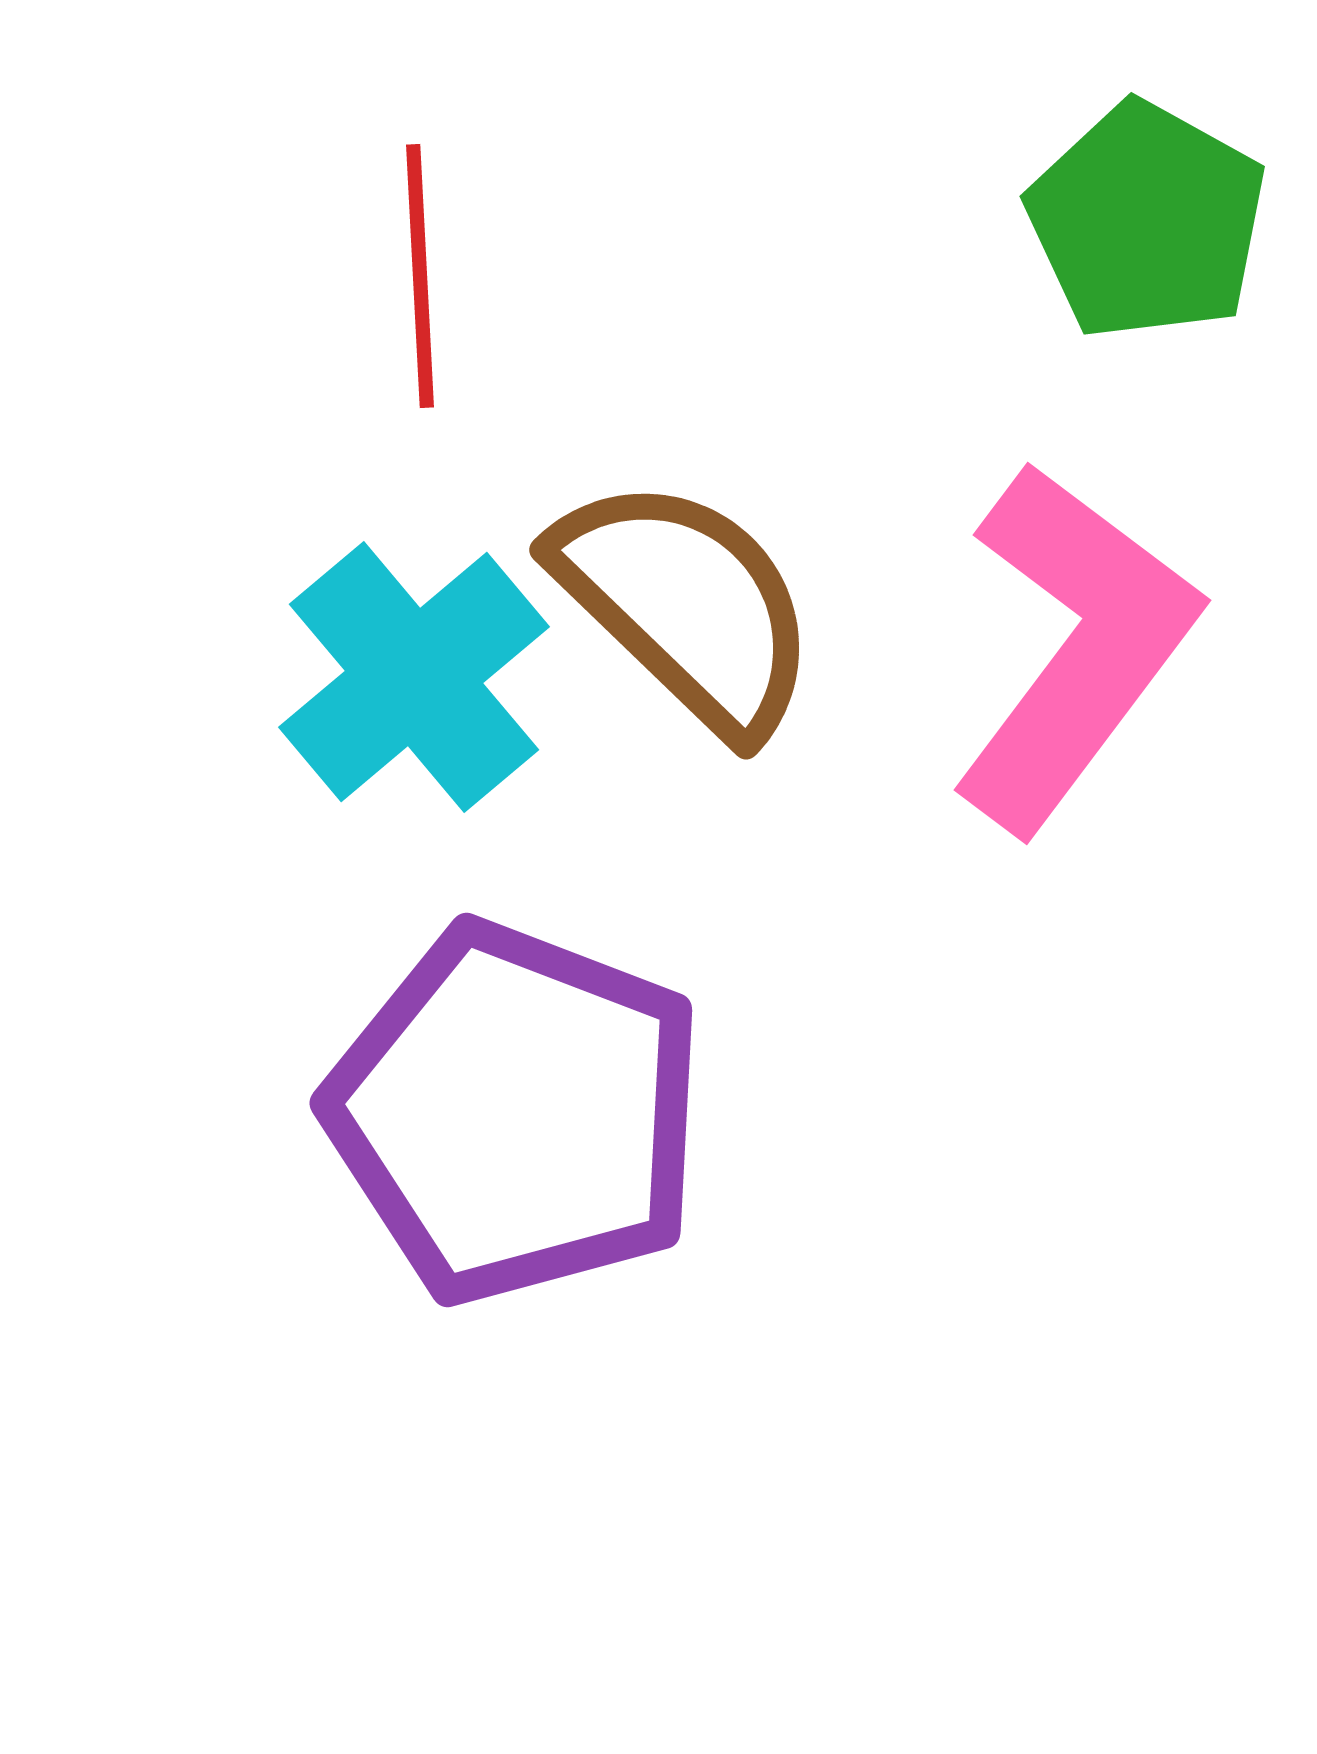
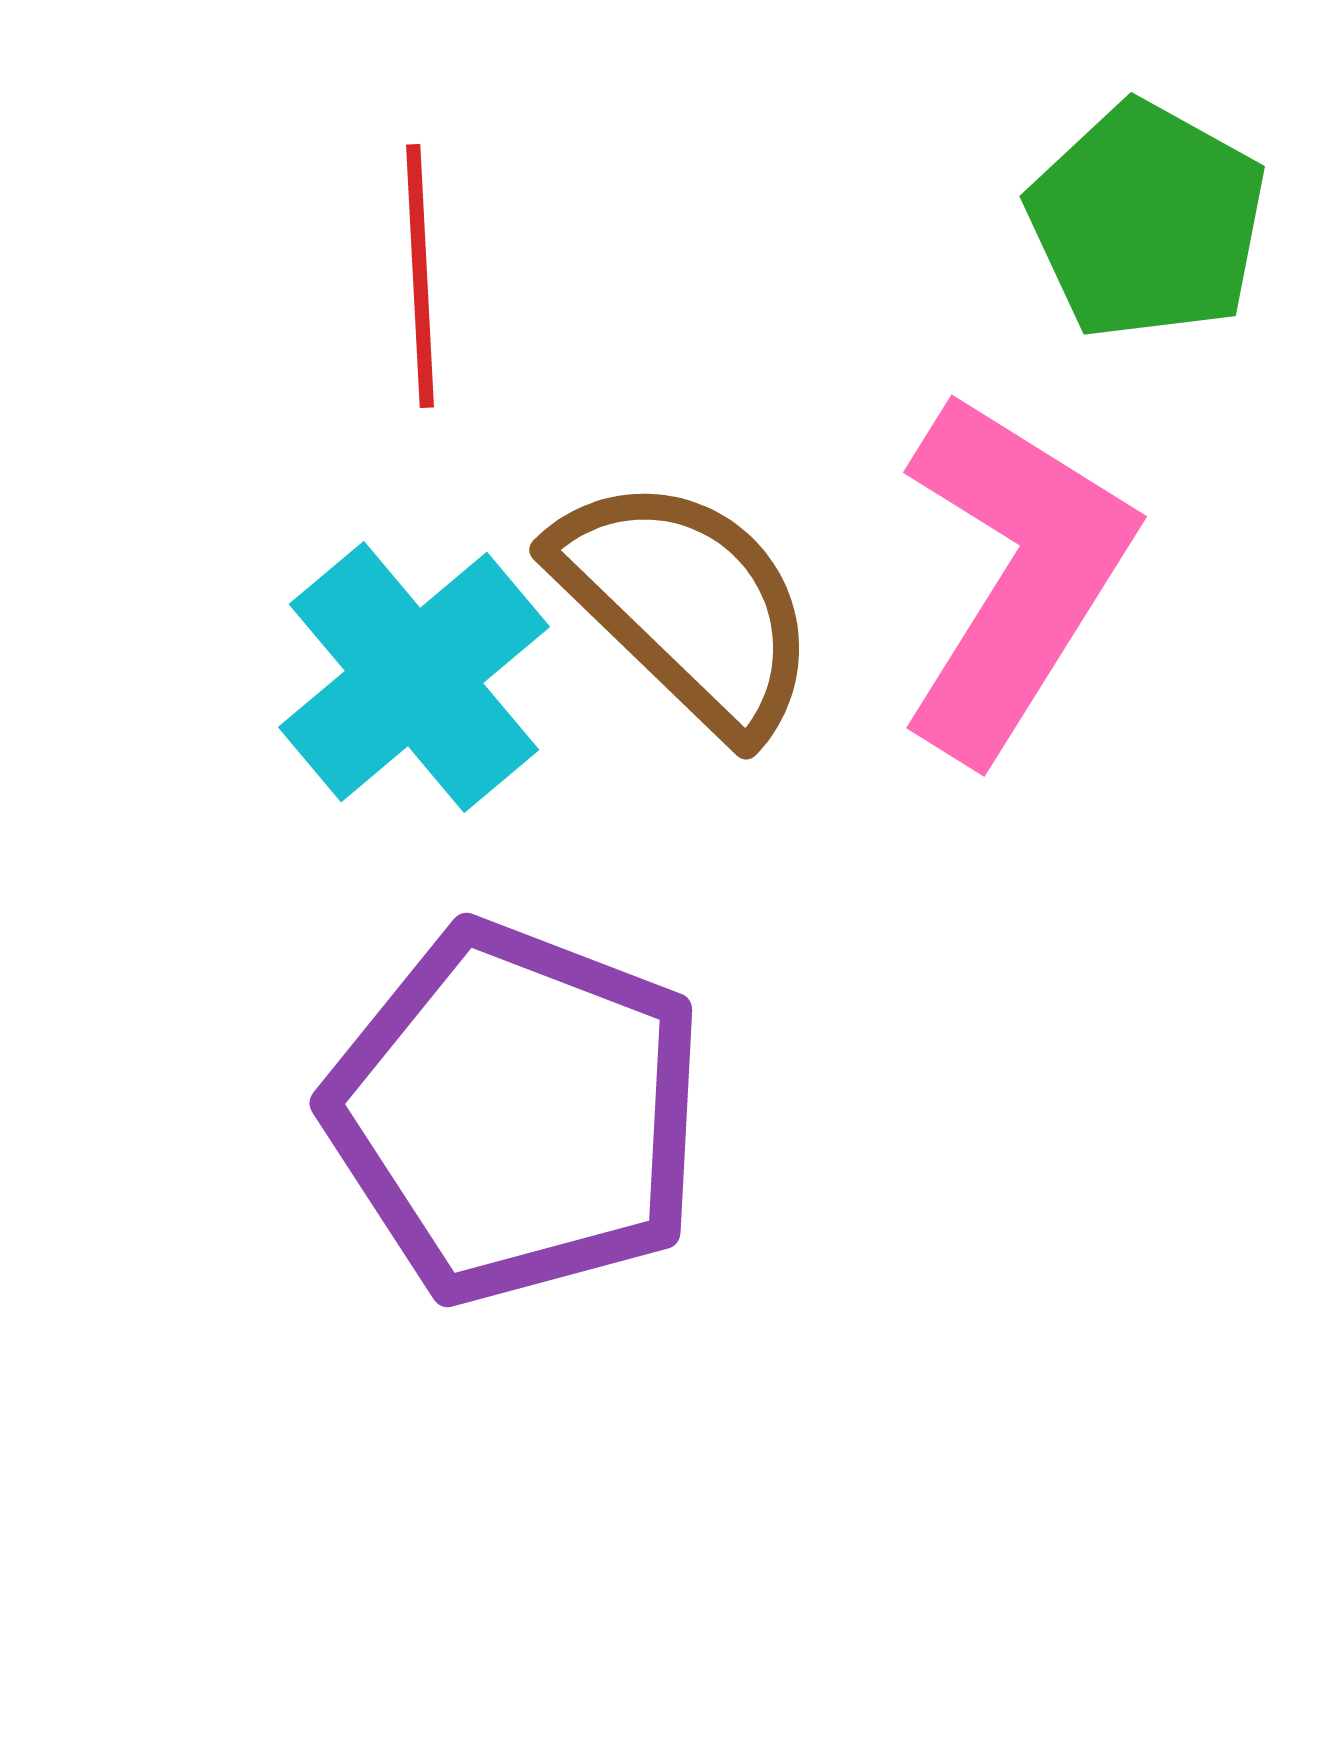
pink L-shape: moved 60 px left, 72 px up; rotated 5 degrees counterclockwise
